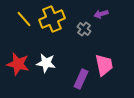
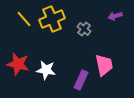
purple arrow: moved 14 px right, 2 px down
white star: moved 7 px down
purple rectangle: moved 1 px down
